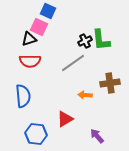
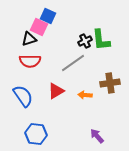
blue square: moved 5 px down
blue semicircle: rotated 30 degrees counterclockwise
red triangle: moved 9 px left, 28 px up
